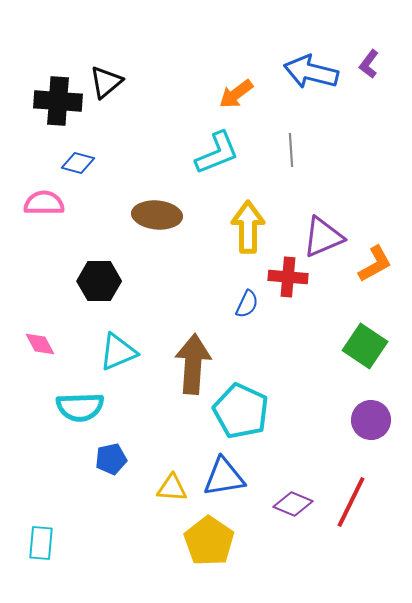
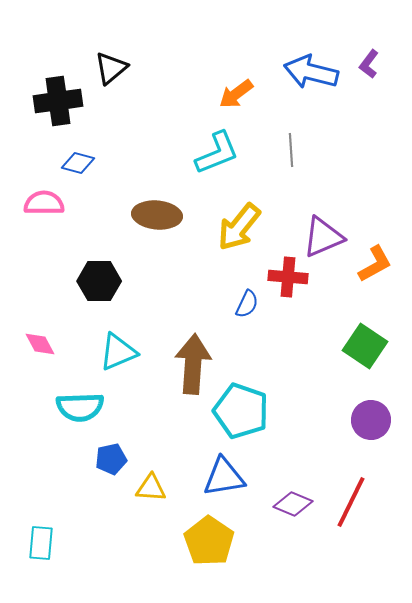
black triangle: moved 5 px right, 14 px up
black cross: rotated 12 degrees counterclockwise
yellow arrow: moved 9 px left; rotated 141 degrees counterclockwise
cyan pentagon: rotated 6 degrees counterclockwise
yellow triangle: moved 21 px left
